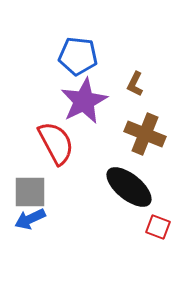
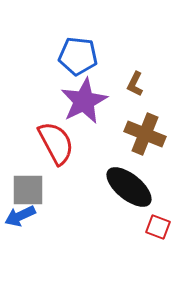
gray square: moved 2 px left, 2 px up
blue arrow: moved 10 px left, 3 px up
